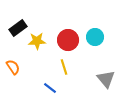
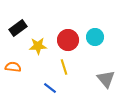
yellow star: moved 1 px right, 5 px down
orange semicircle: rotated 49 degrees counterclockwise
